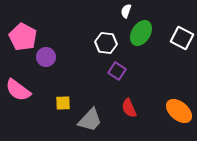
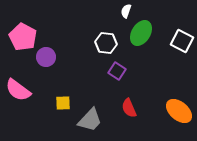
white square: moved 3 px down
